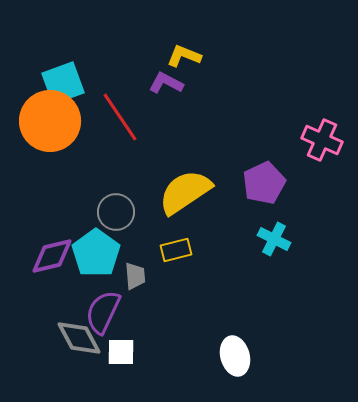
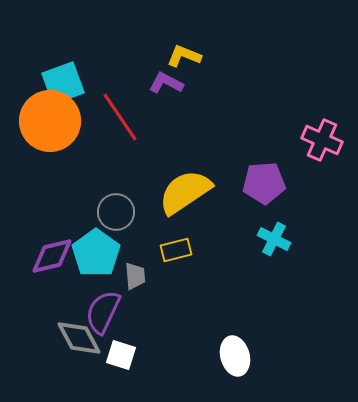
purple pentagon: rotated 21 degrees clockwise
white square: moved 3 px down; rotated 16 degrees clockwise
